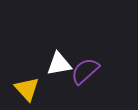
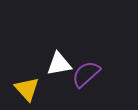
purple semicircle: moved 1 px right, 3 px down
